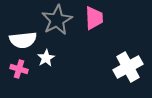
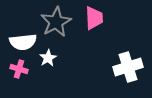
gray star: moved 1 px left, 2 px down
white semicircle: moved 2 px down
white star: moved 2 px right
white cross: rotated 12 degrees clockwise
